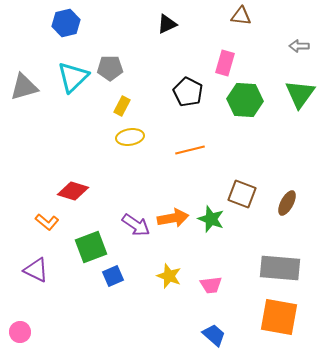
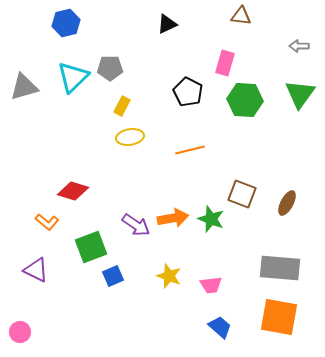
blue trapezoid: moved 6 px right, 8 px up
